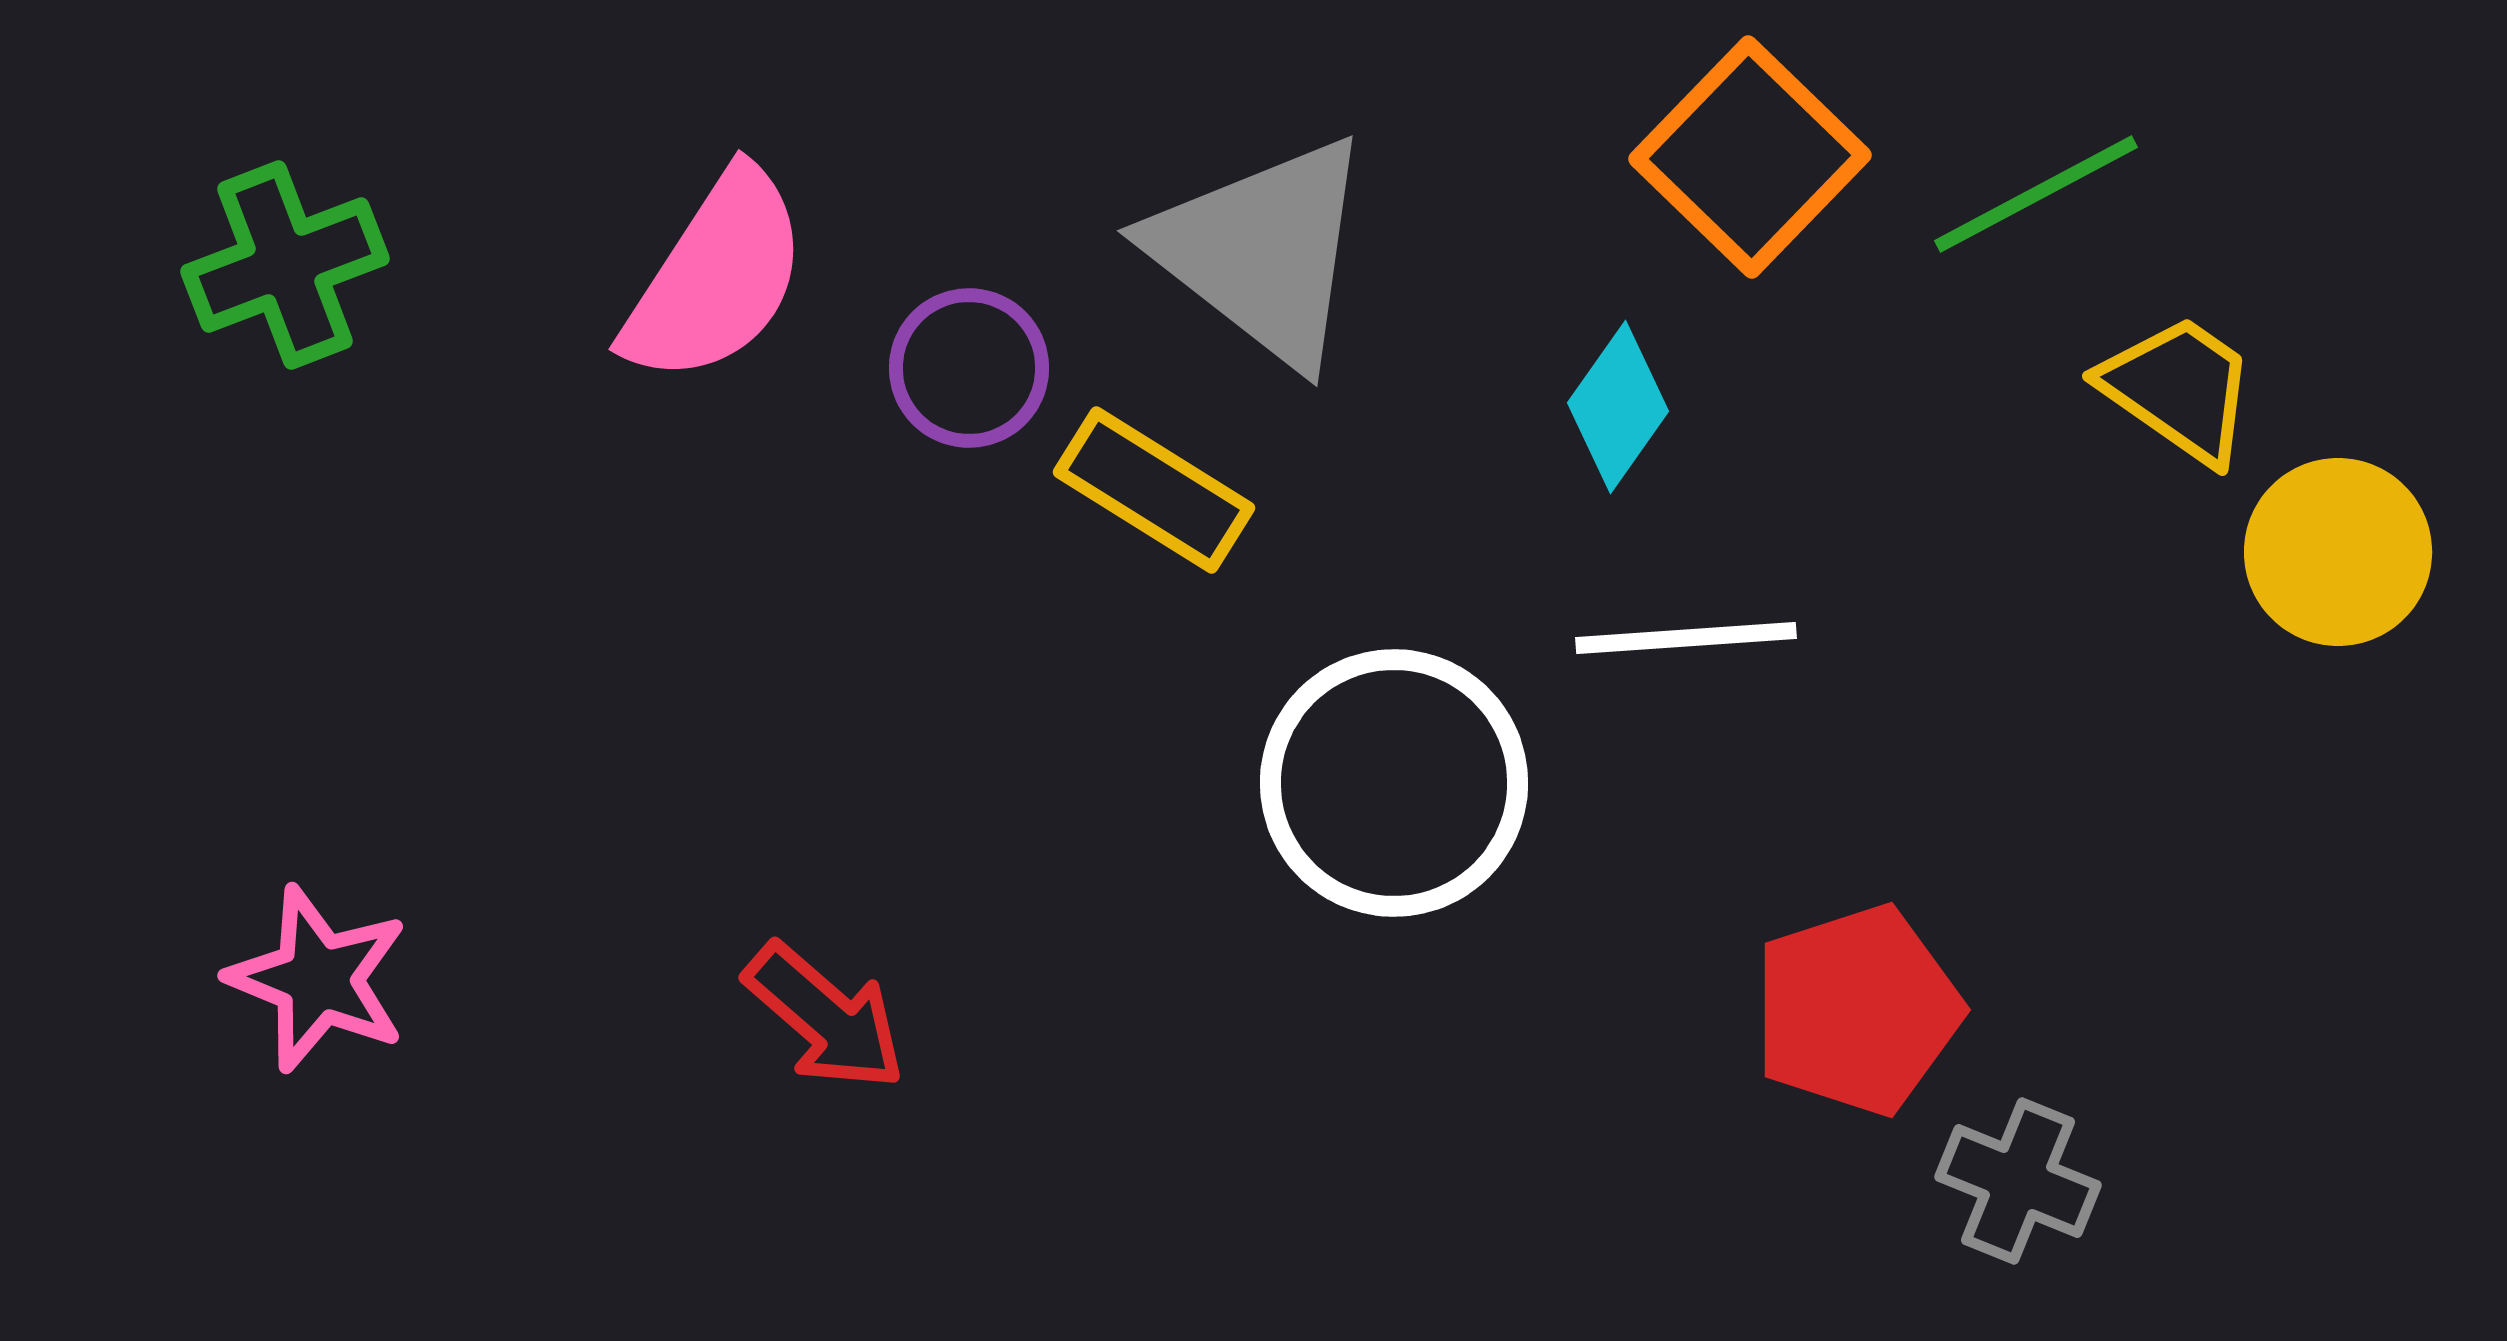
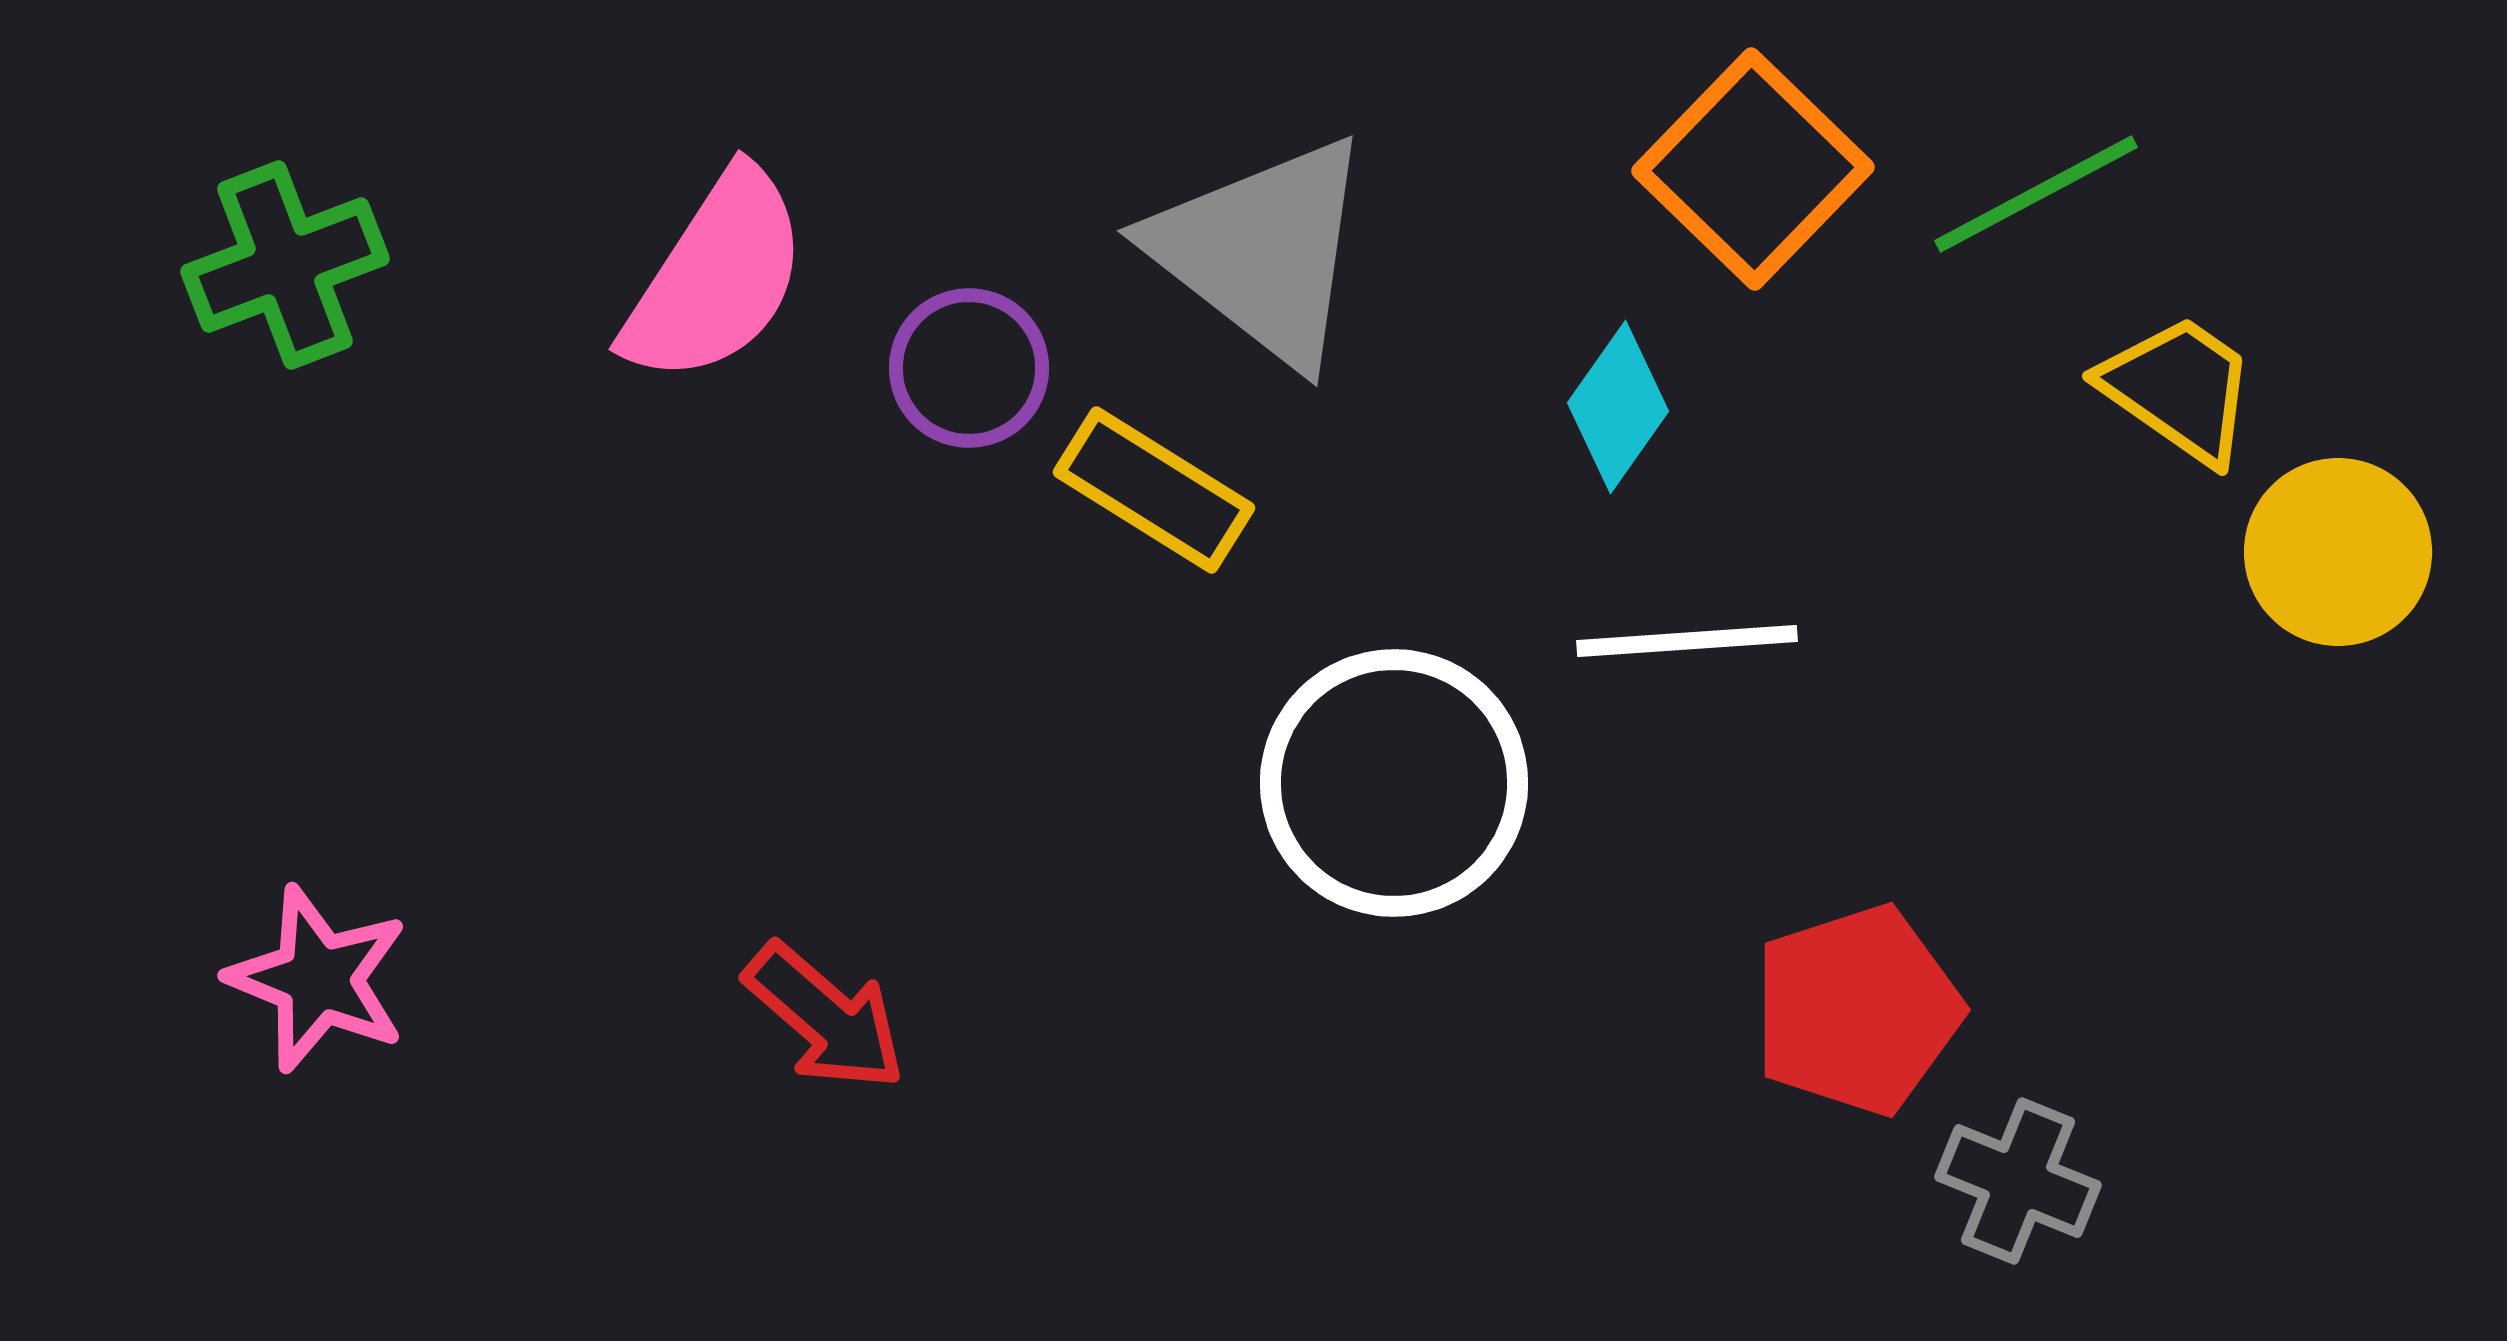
orange square: moved 3 px right, 12 px down
white line: moved 1 px right, 3 px down
